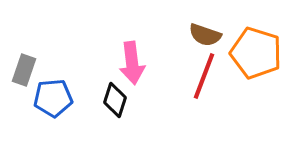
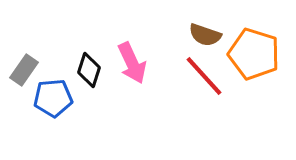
orange pentagon: moved 2 px left, 1 px down
pink arrow: rotated 18 degrees counterclockwise
gray rectangle: rotated 16 degrees clockwise
red line: rotated 63 degrees counterclockwise
black diamond: moved 26 px left, 30 px up
